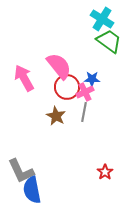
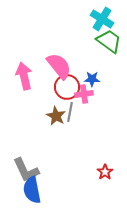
pink arrow: moved 2 px up; rotated 16 degrees clockwise
pink cross: moved 1 px left, 2 px down; rotated 18 degrees clockwise
gray line: moved 14 px left
gray L-shape: moved 5 px right, 1 px up
